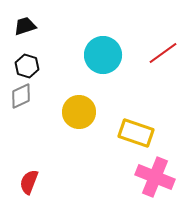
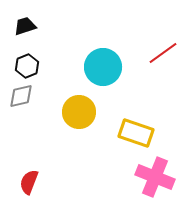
cyan circle: moved 12 px down
black hexagon: rotated 20 degrees clockwise
gray diamond: rotated 12 degrees clockwise
